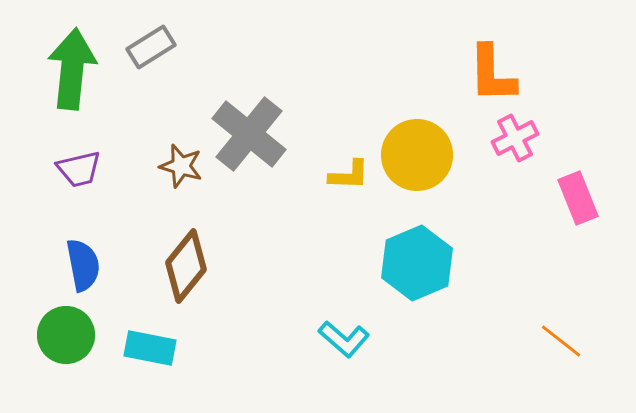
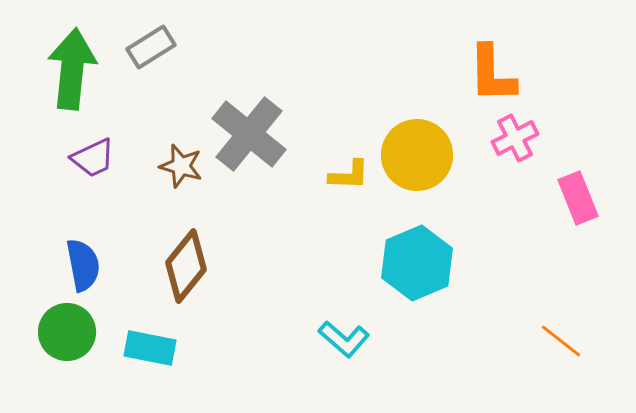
purple trapezoid: moved 14 px right, 11 px up; rotated 12 degrees counterclockwise
green circle: moved 1 px right, 3 px up
